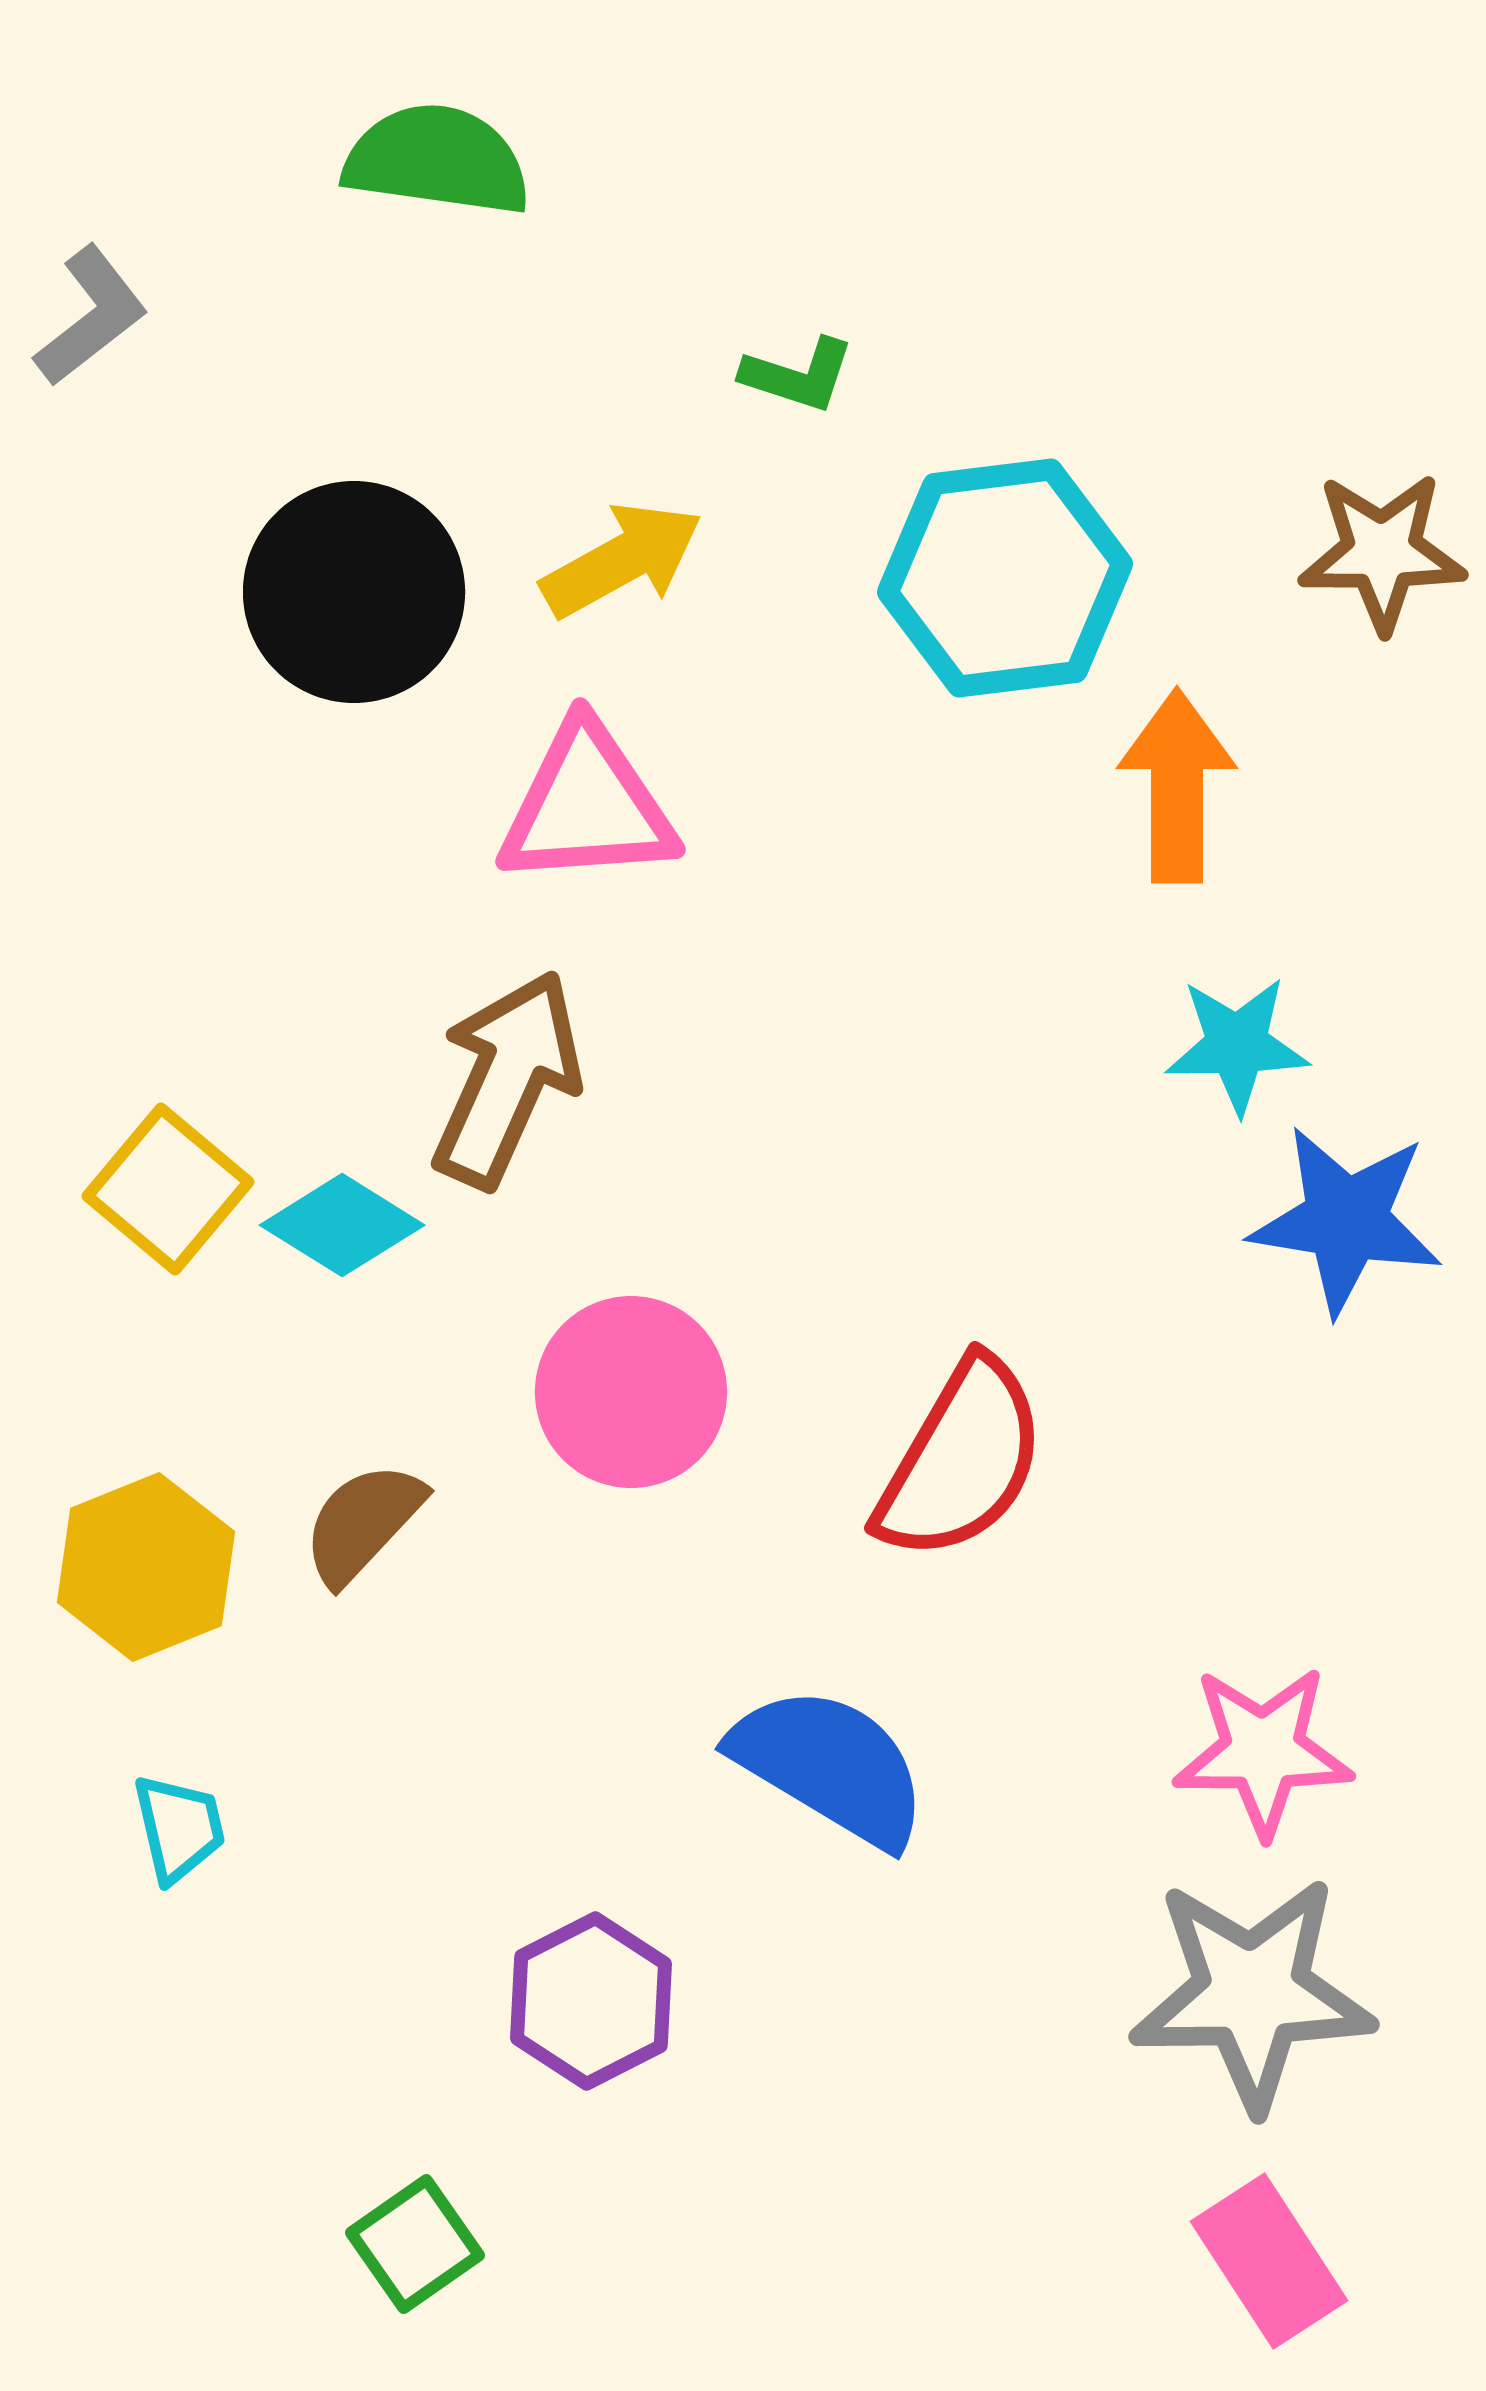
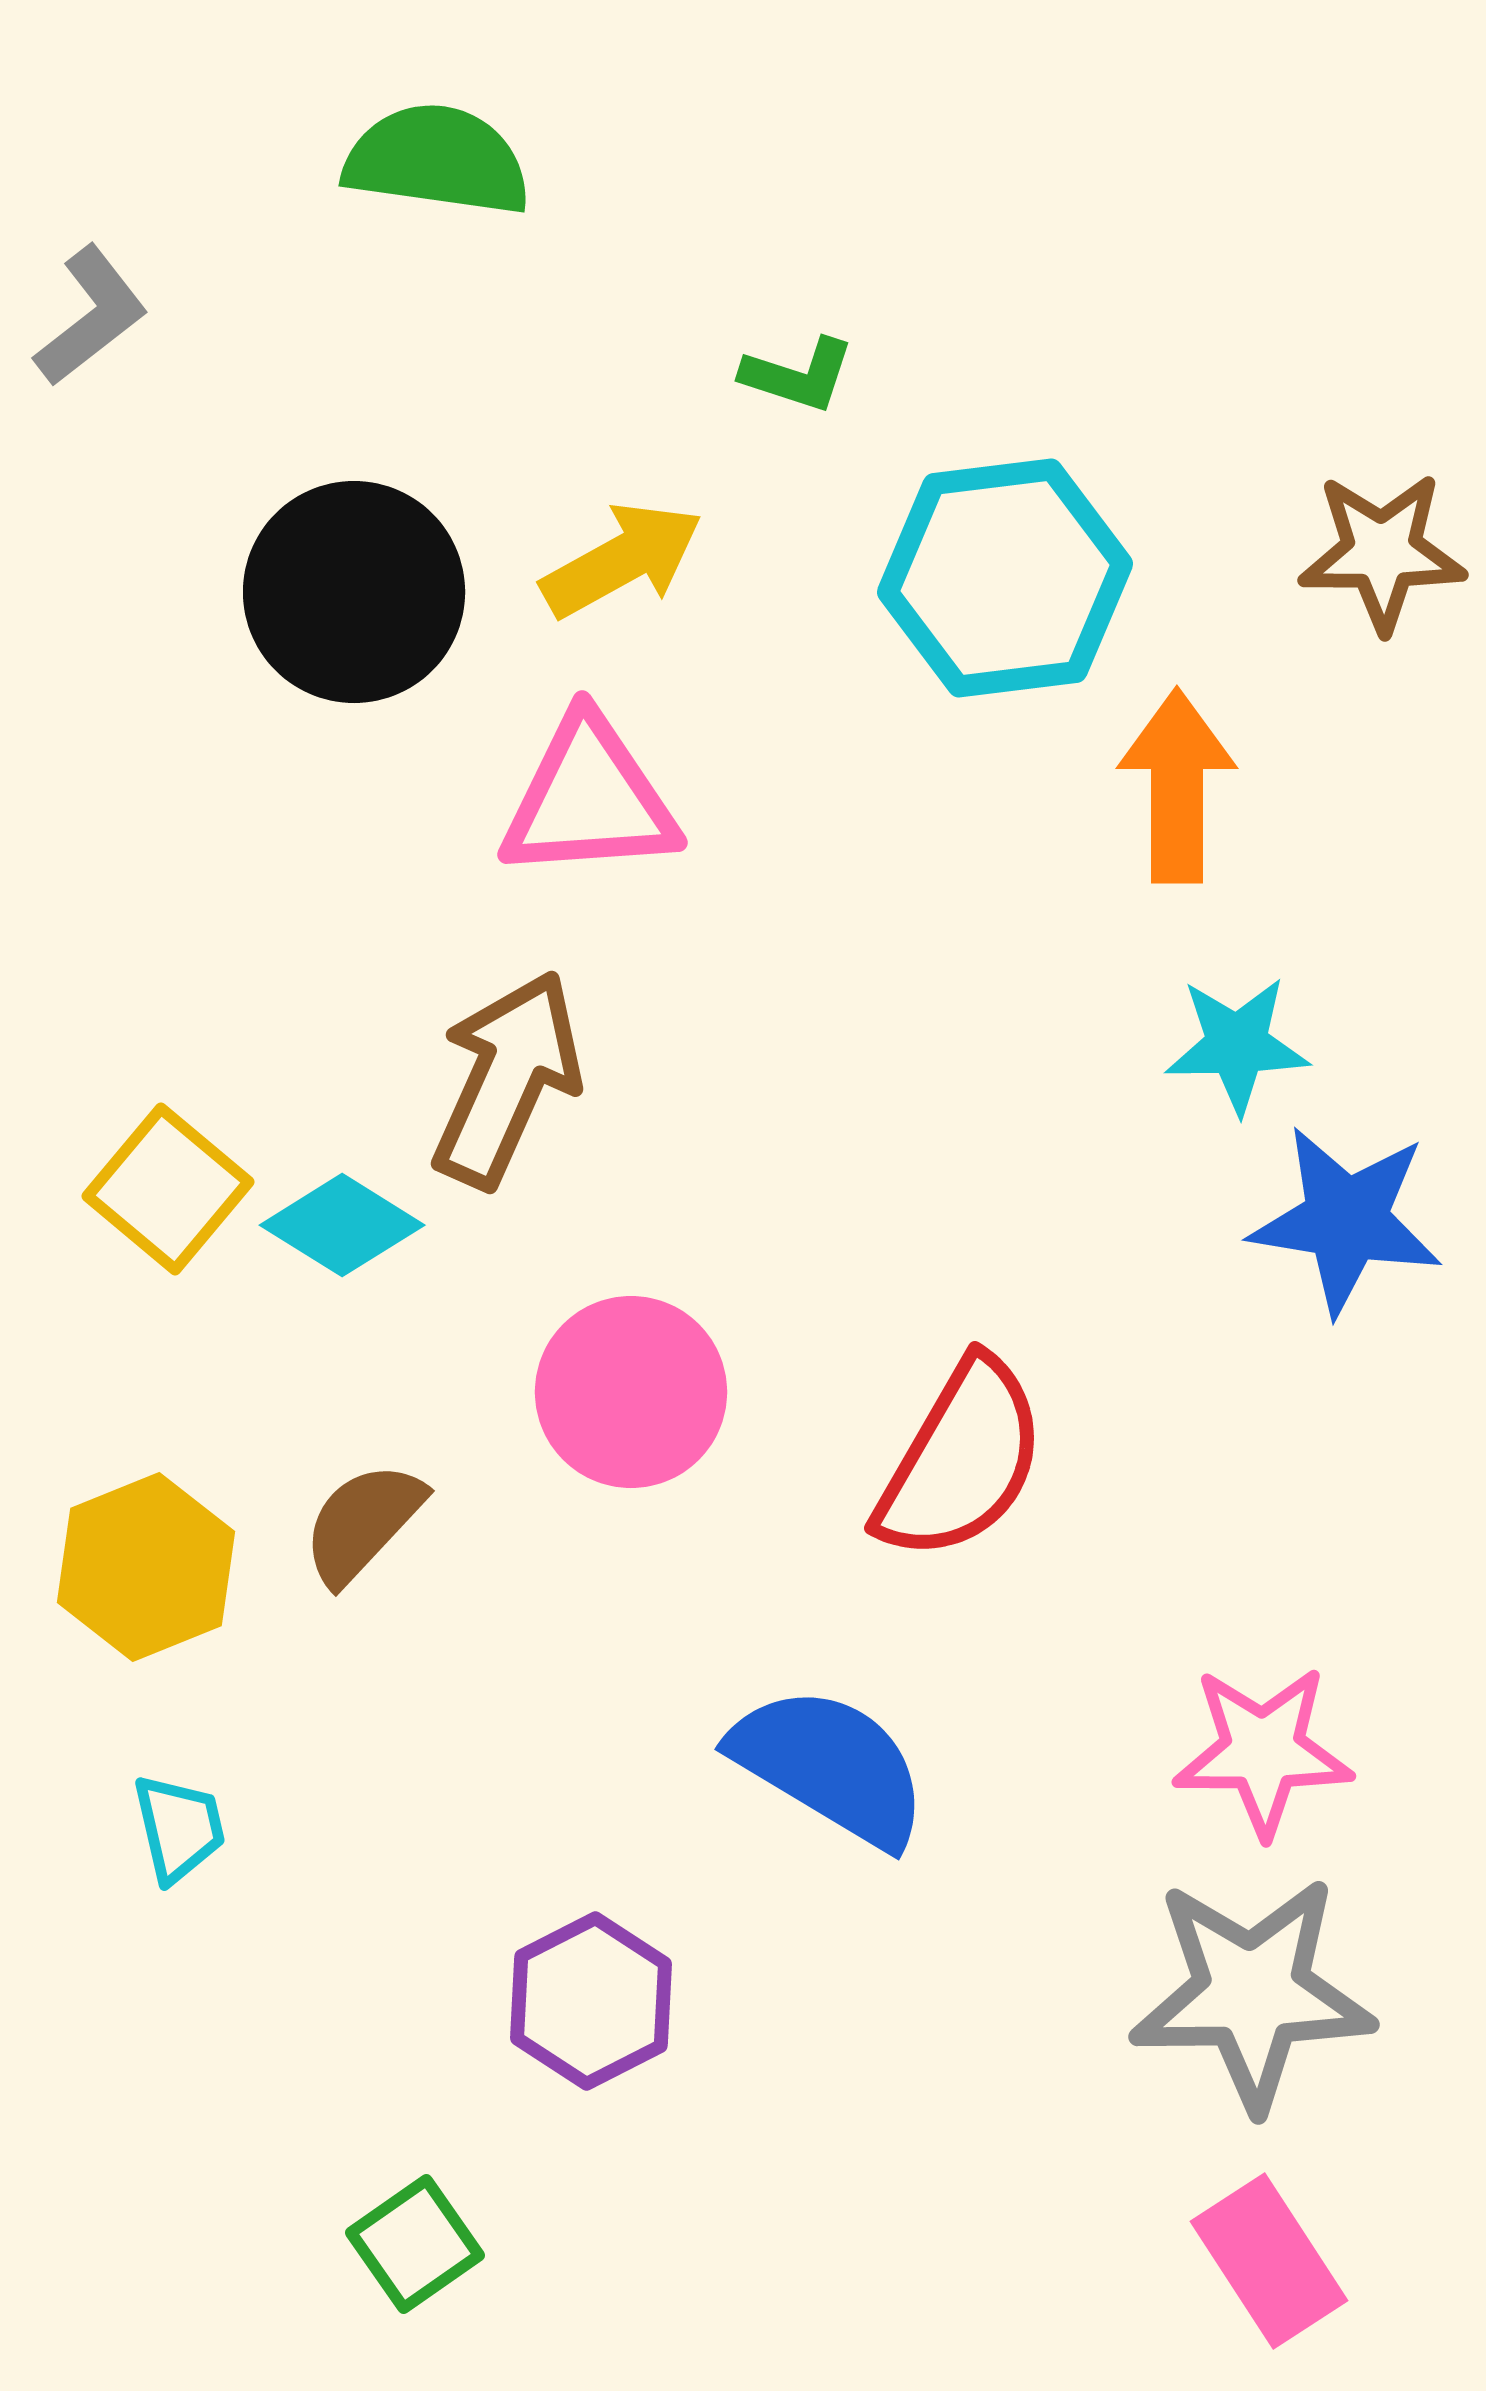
pink triangle: moved 2 px right, 7 px up
